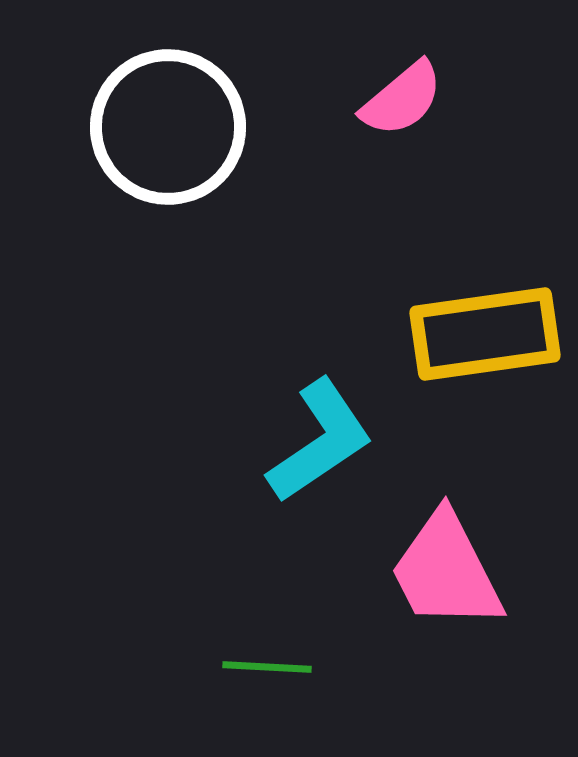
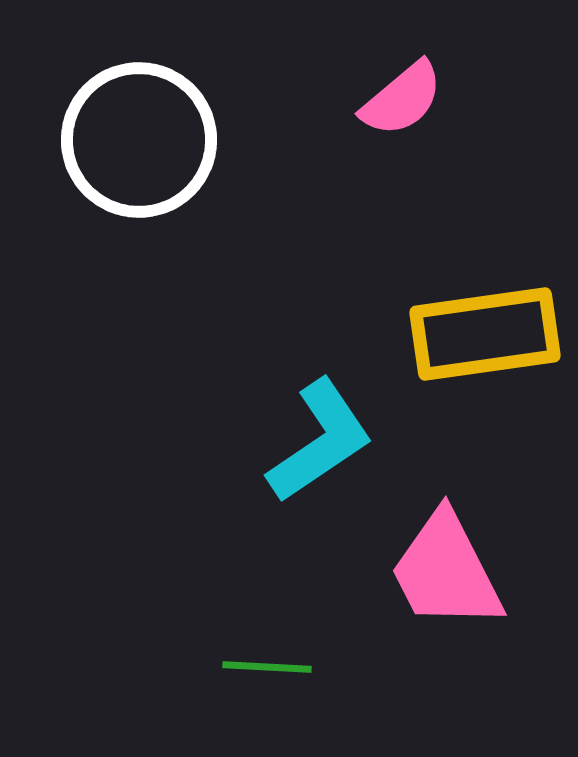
white circle: moved 29 px left, 13 px down
